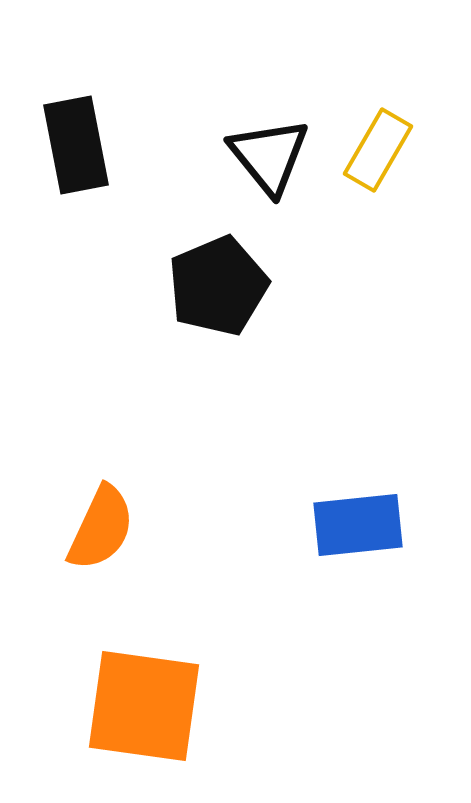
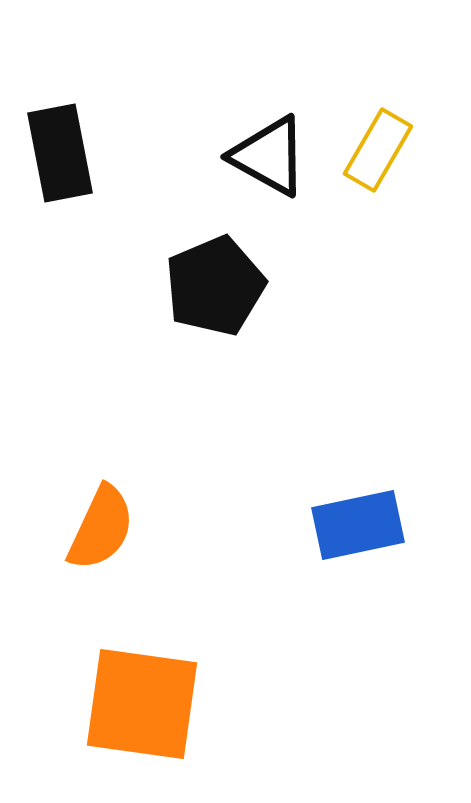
black rectangle: moved 16 px left, 8 px down
black triangle: rotated 22 degrees counterclockwise
black pentagon: moved 3 px left
blue rectangle: rotated 6 degrees counterclockwise
orange square: moved 2 px left, 2 px up
